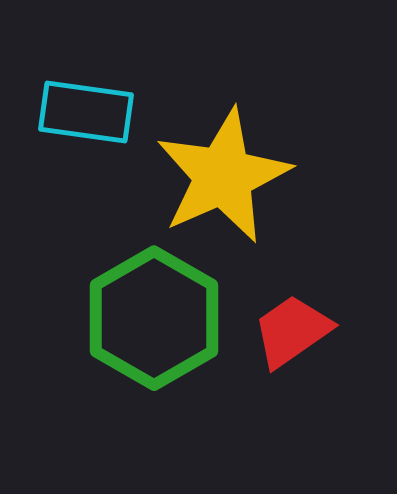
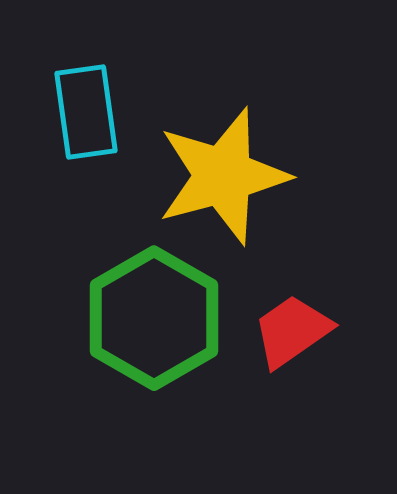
cyan rectangle: rotated 74 degrees clockwise
yellow star: rotated 9 degrees clockwise
